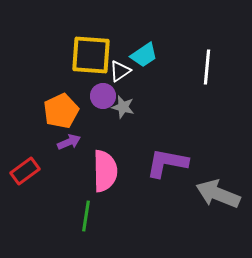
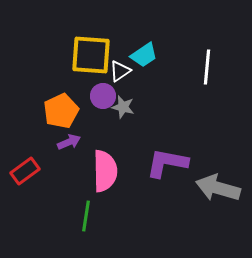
gray arrow: moved 6 px up; rotated 6 degrees counterclockwise
